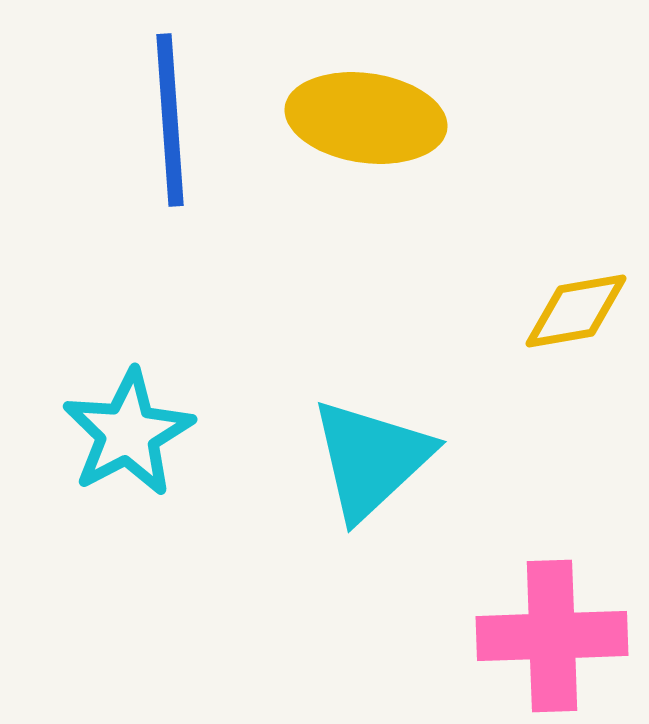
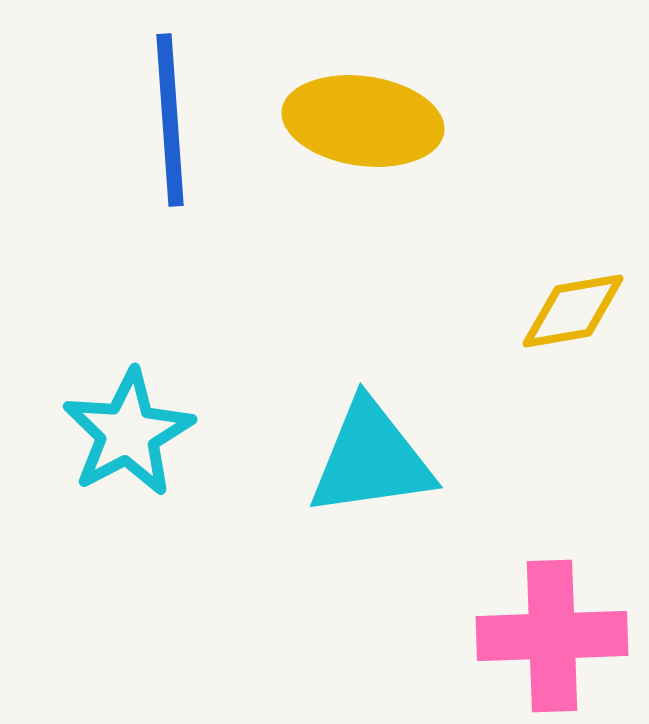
yellow ellipse: moved 3 px left, 3 px down
yellow diamond: moved 3 px left
cyan triangle: rotated 35 degrees clockwise
